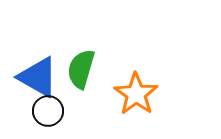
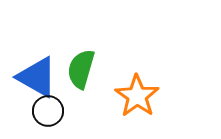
blue triangle: moved 1 px left
orange star: moved 1 px right, 2 px down
